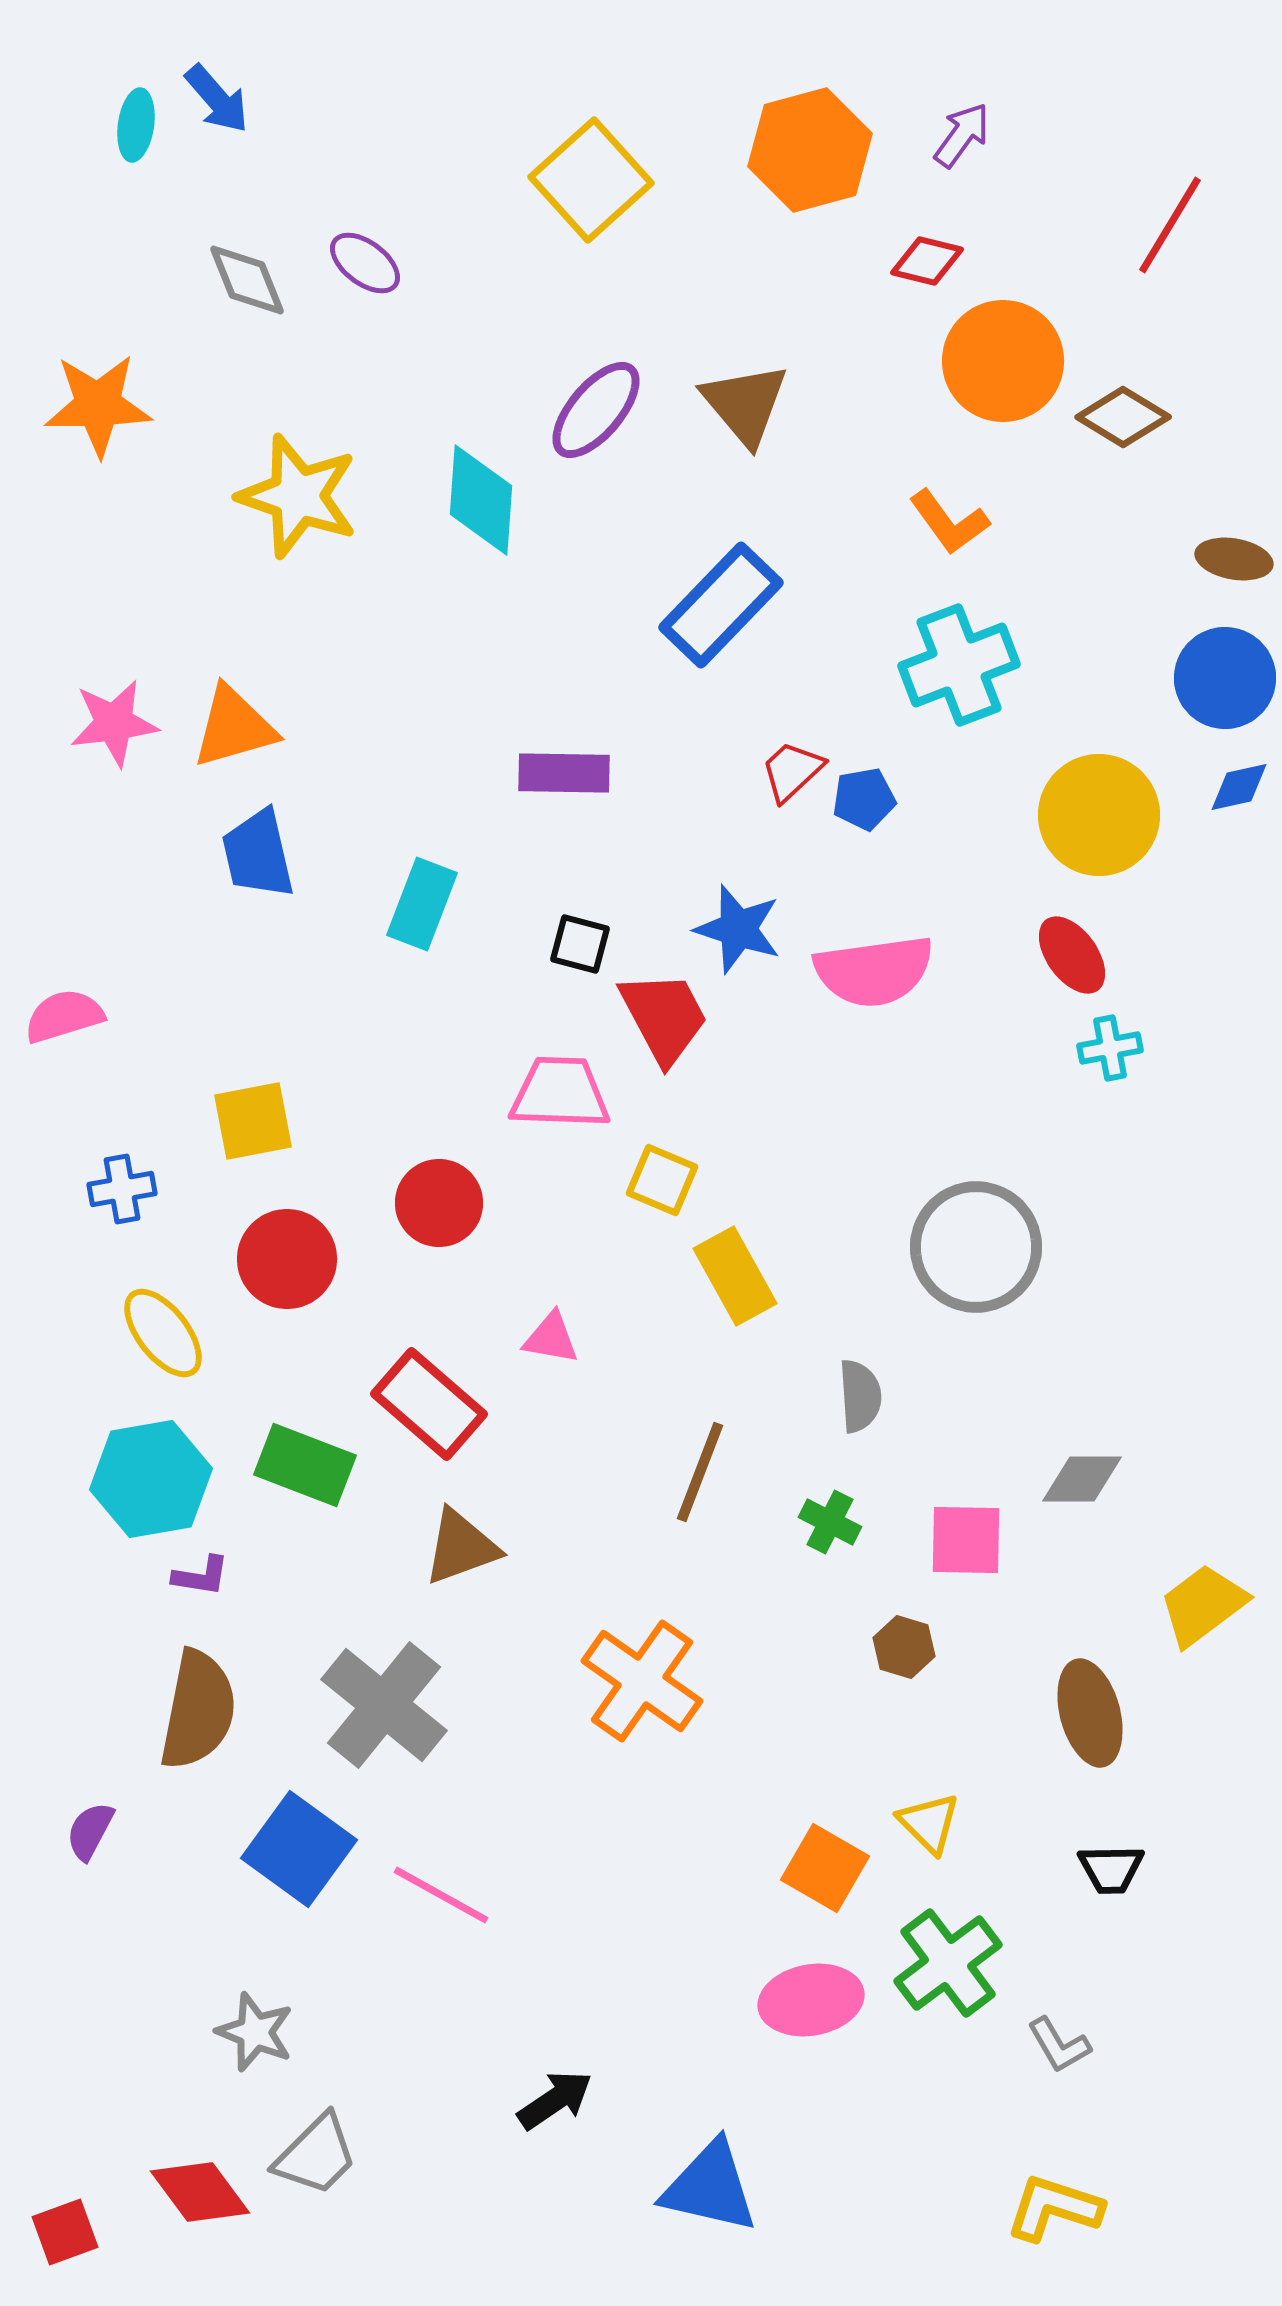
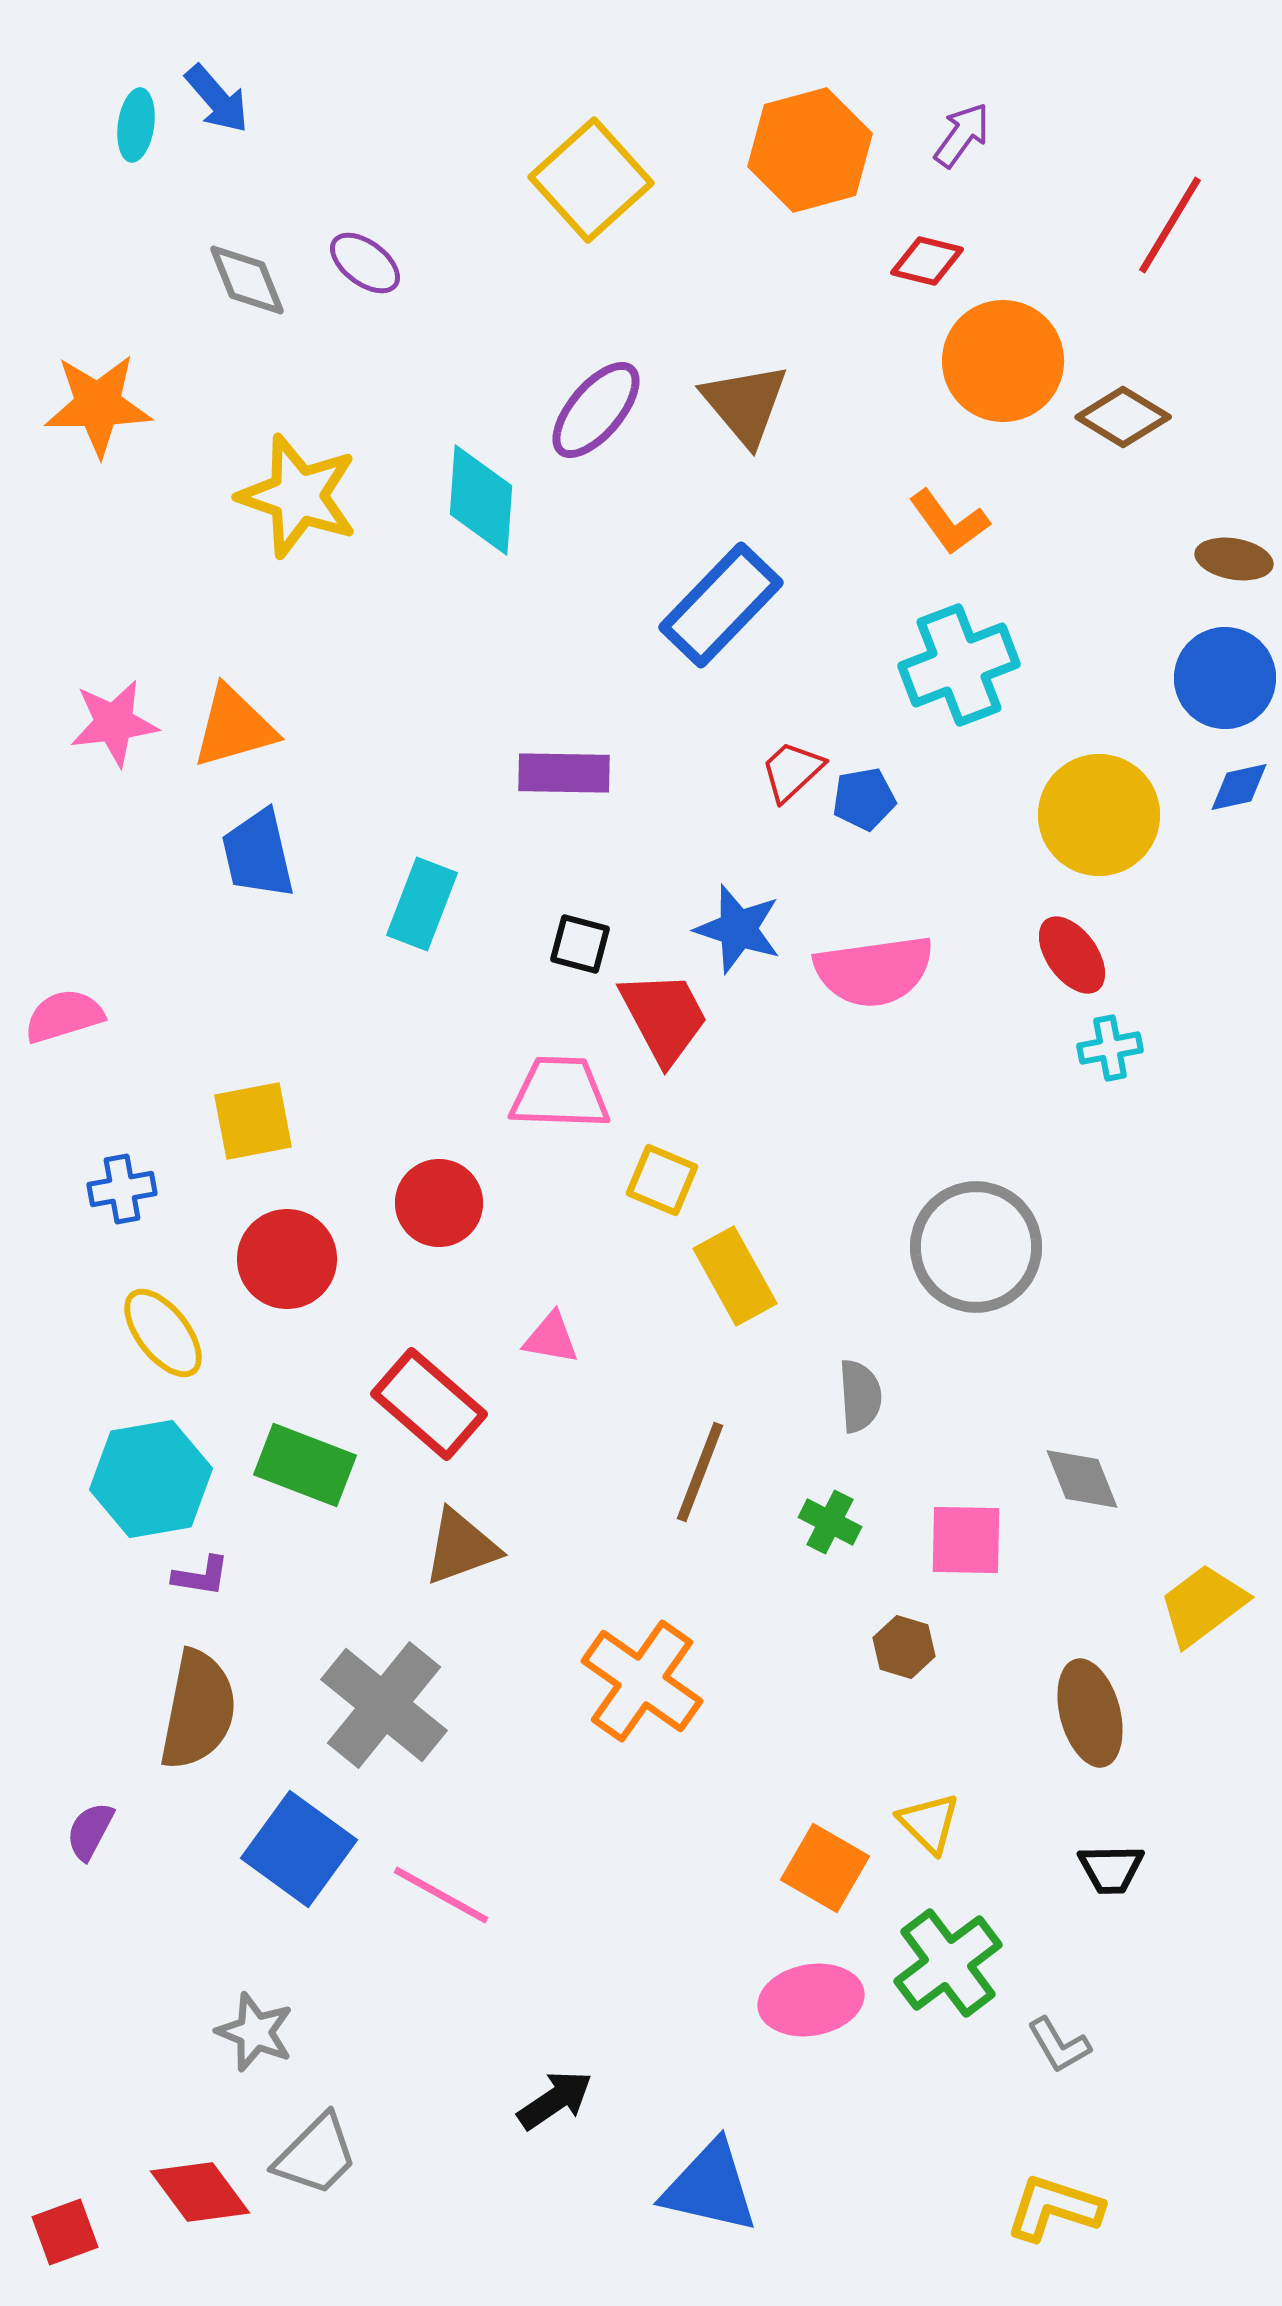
gray diamond at (1082, 1479): rotated 68 degrees clockwise
